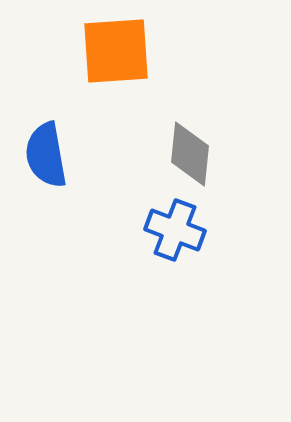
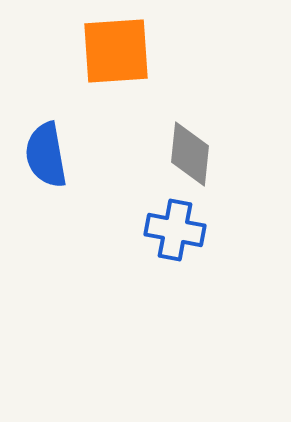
blue cross: rotated 10 degrees counterclockwise
